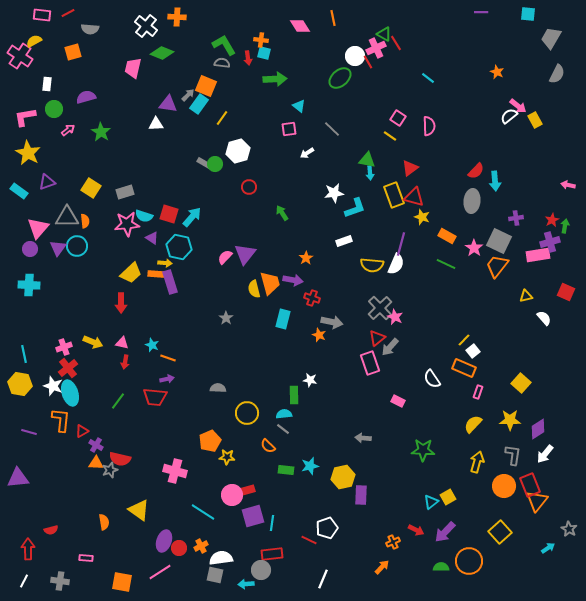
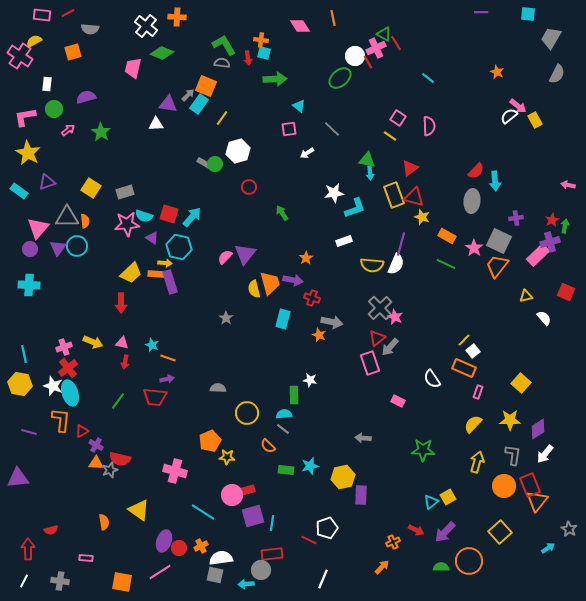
pink rectangle at (538, 255): rotated 35 degrees counterclockwise
